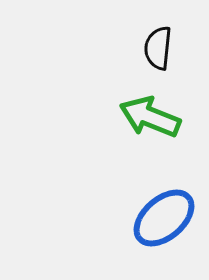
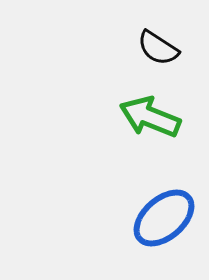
black semicircle: rotated 63 degrees counterclockwise
